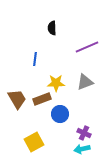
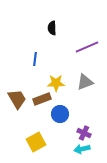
yellow square: moved 2 px right
